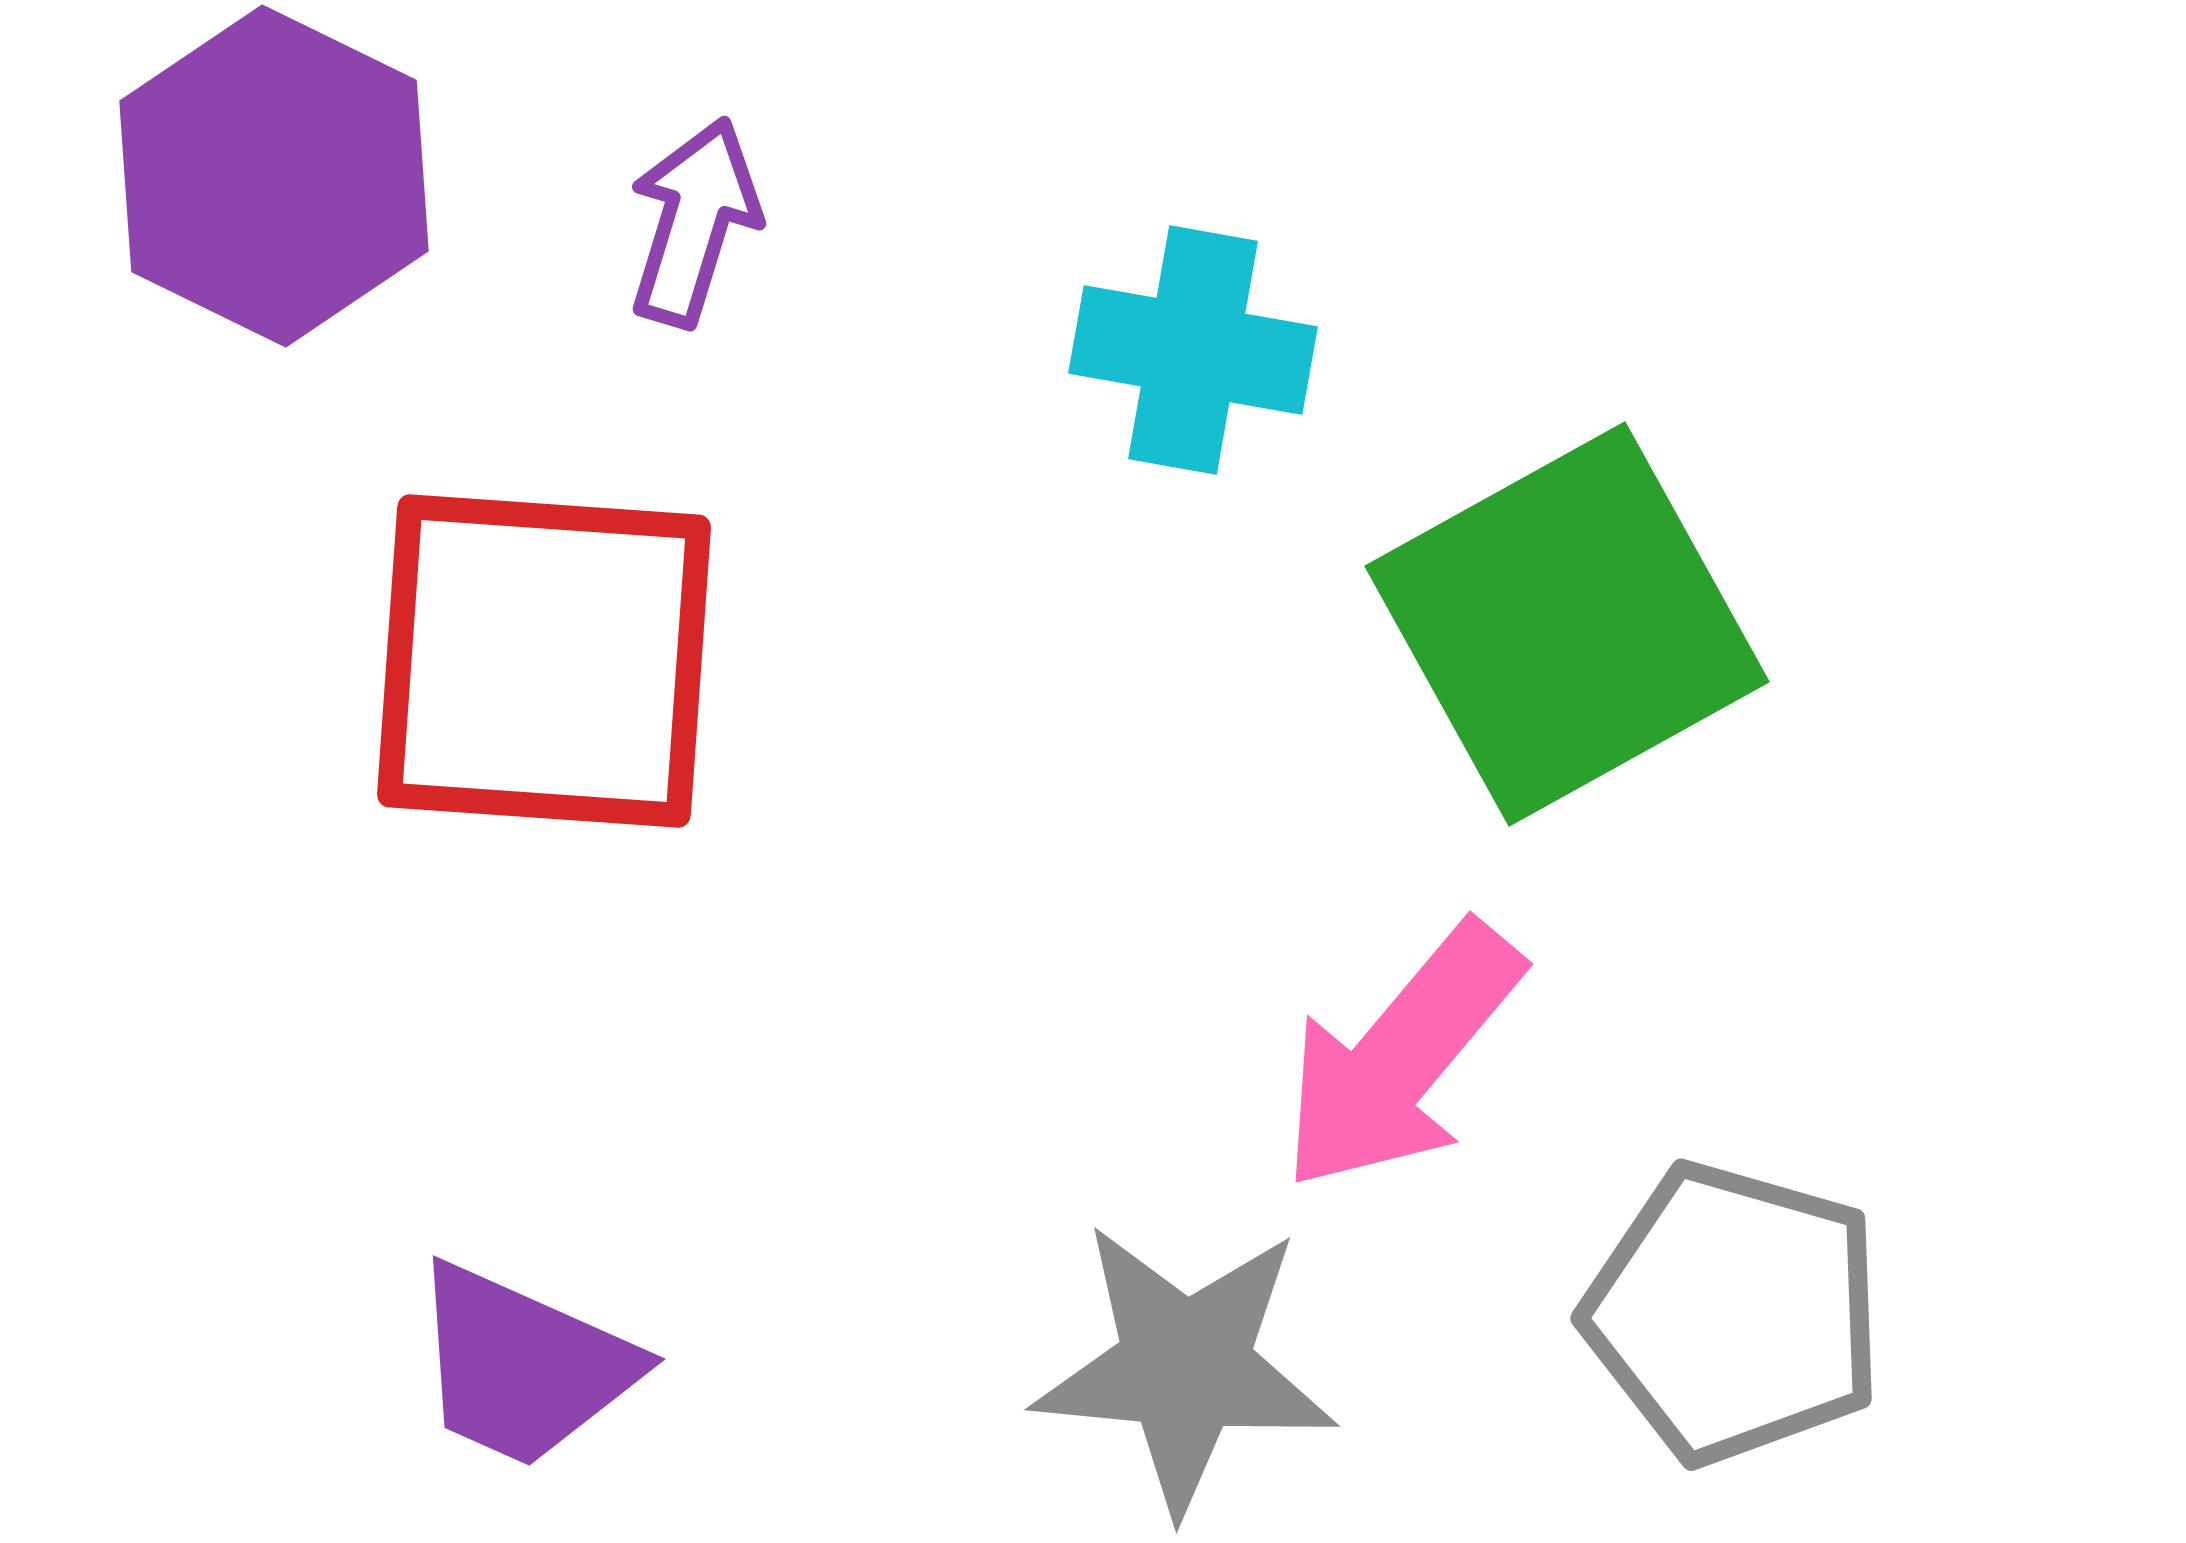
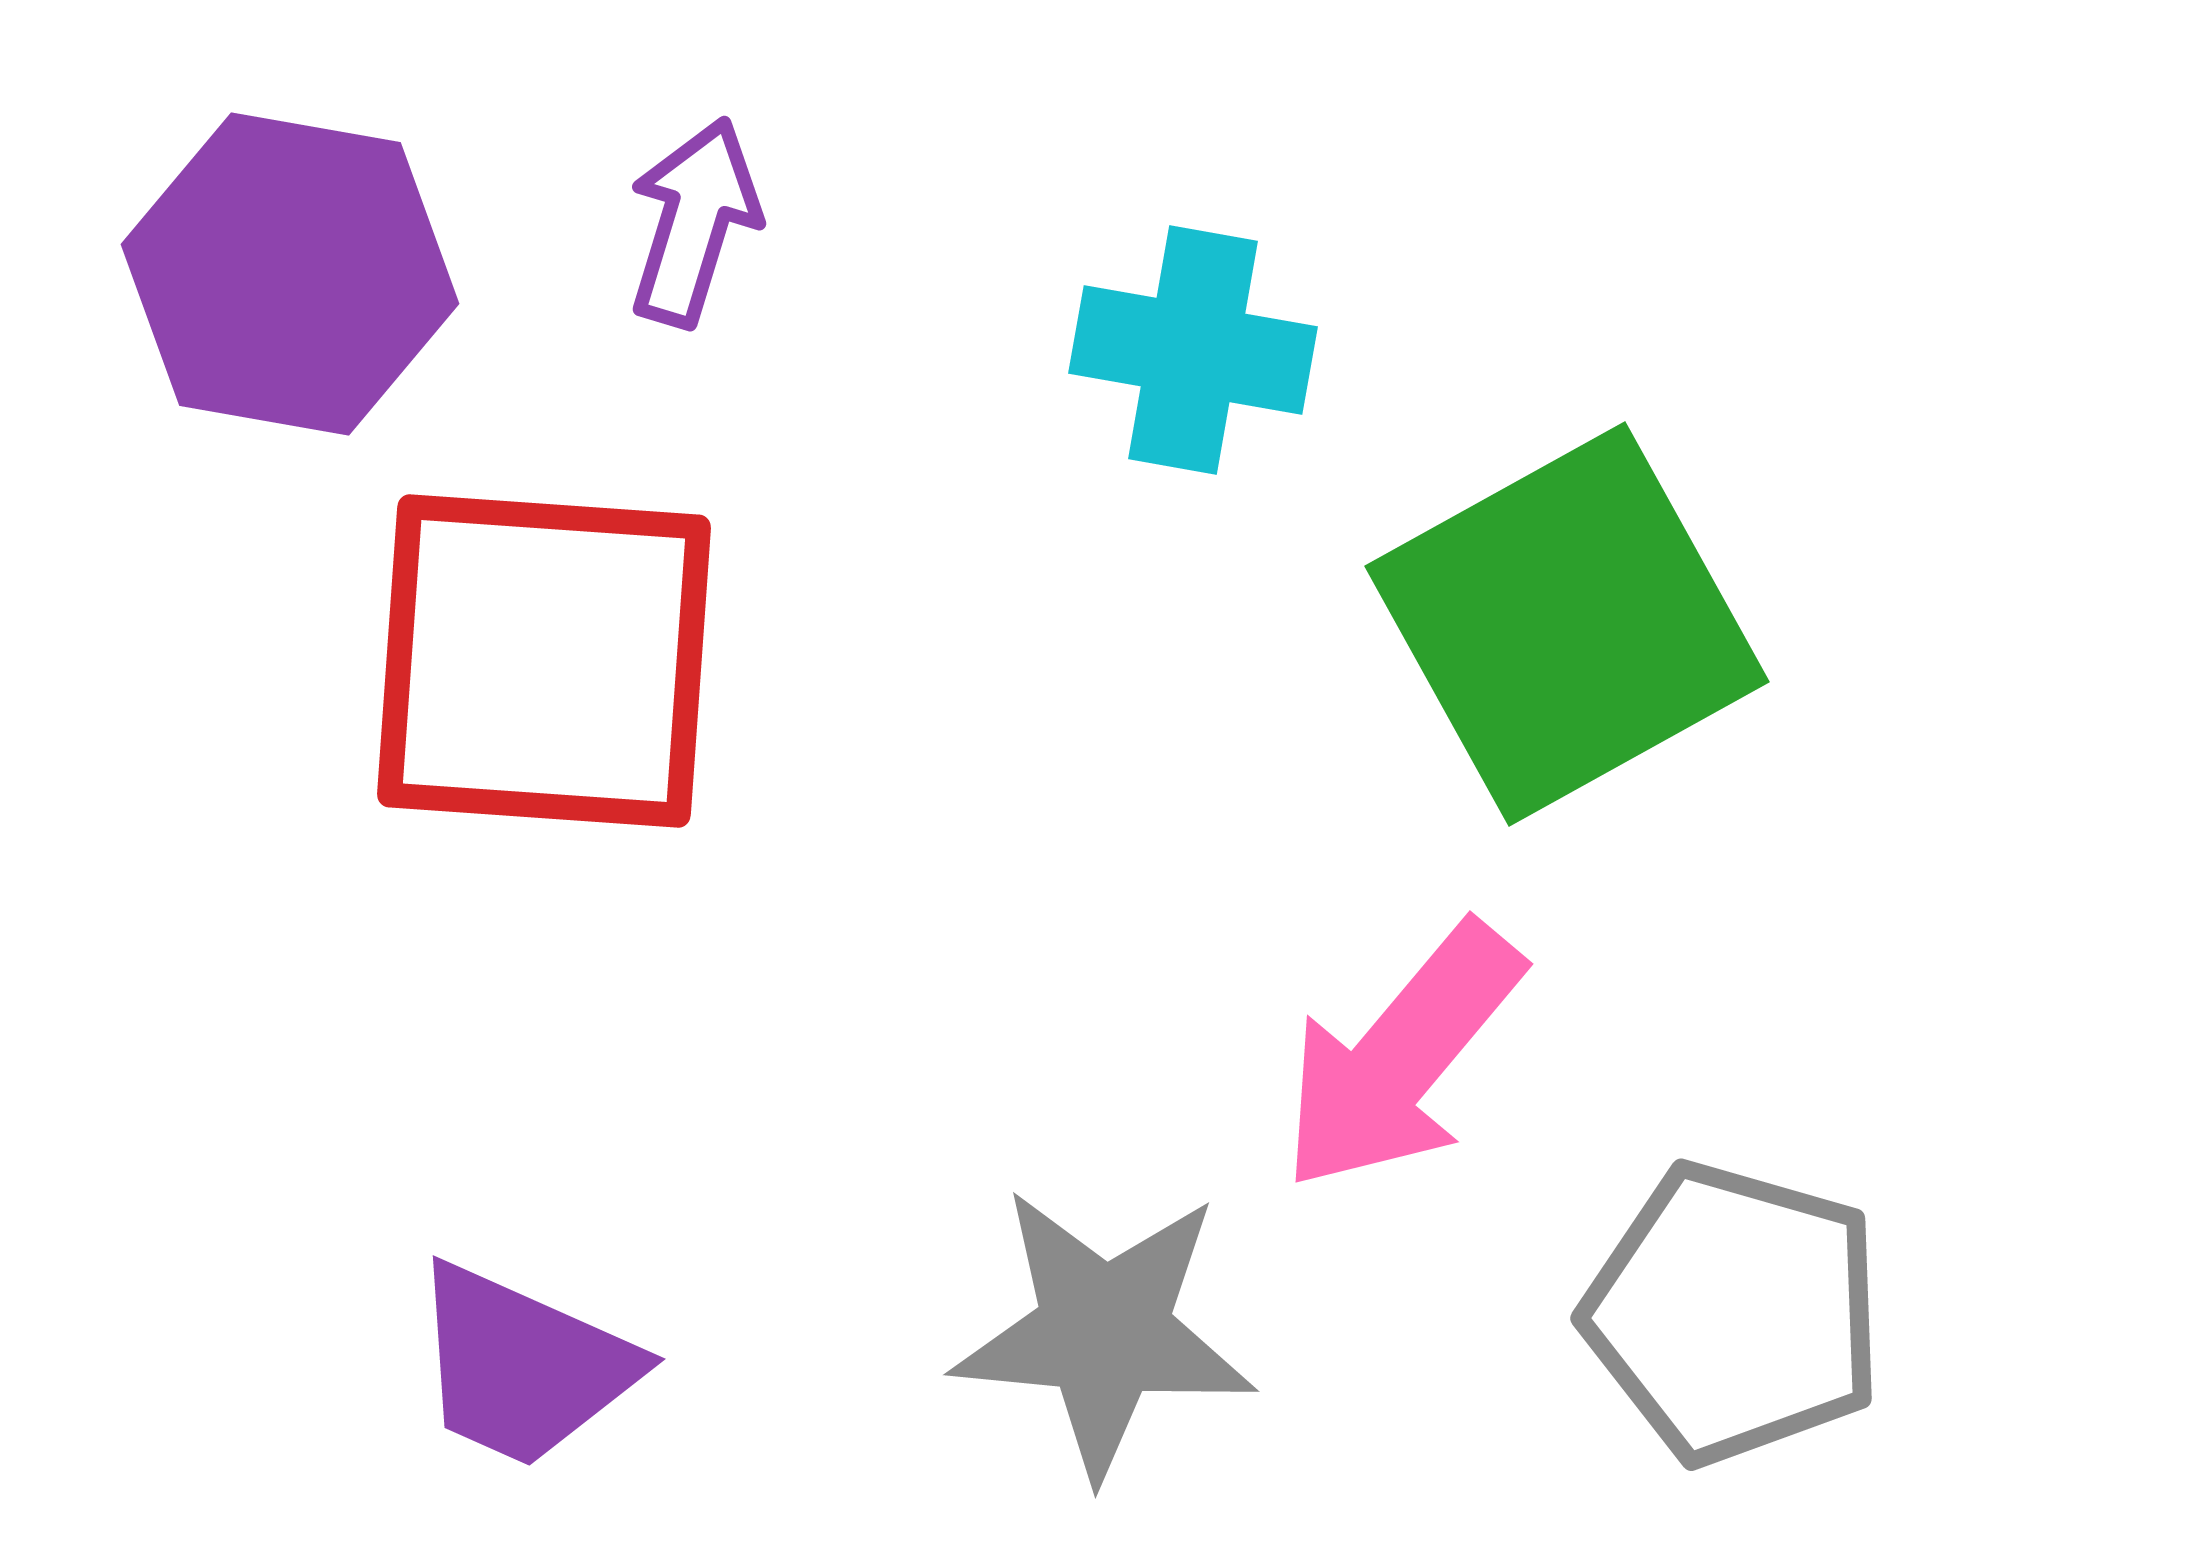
purple hexagon: moved 16 px right, 98 px down; rotated 16 degrees counterclockwise
gray star: moved 81 px left, 35 px up
